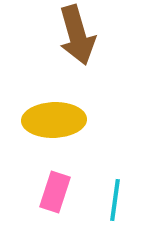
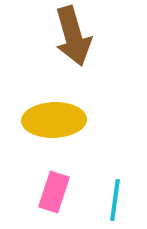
brown arrow: moved 4 px left, 1 px down
pink rectangle: moved 1 px left
